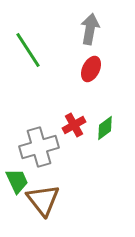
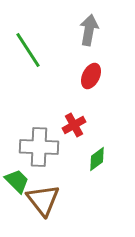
gray arrow: moved 1 px left, 1 px down
red ellipse: moved 7 px down
green diamond: moved 8 px left, 31 px down
gray cross: rotated 18 degrees clockwise
green trapezoid: rotated 20 degrees counterclockwise
